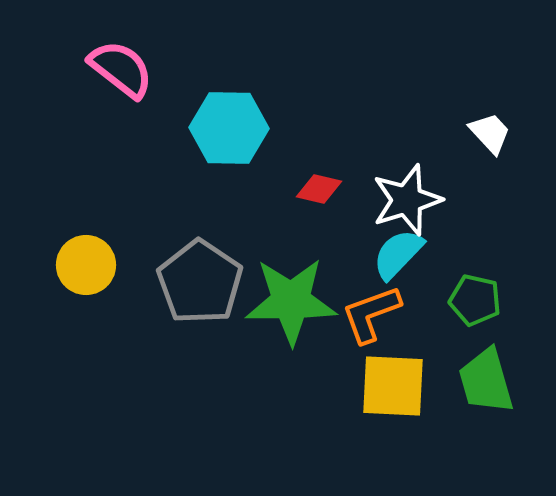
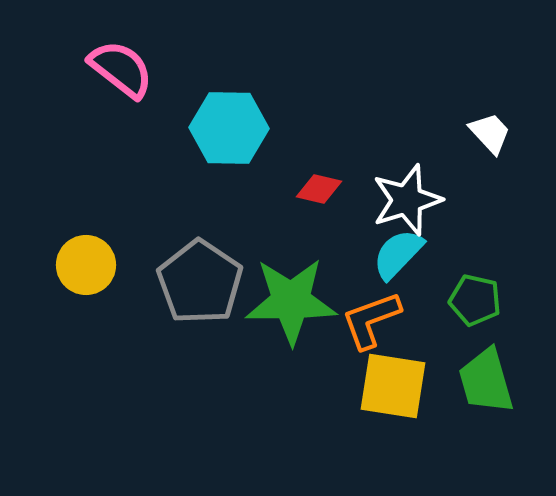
orange L-shape: moved 6 px down
yellow square: rotated 6 degrees clockwise
